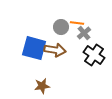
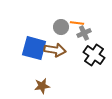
gray cross: rotated 16 degrees clockwise
